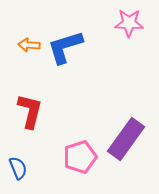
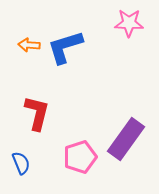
red L-shape: moved 7 px right, 2 px down
blue semicircle: moved 3 px right, 5 px up
